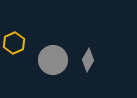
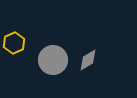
gray diamond: rotated 30 degrees clockwise
